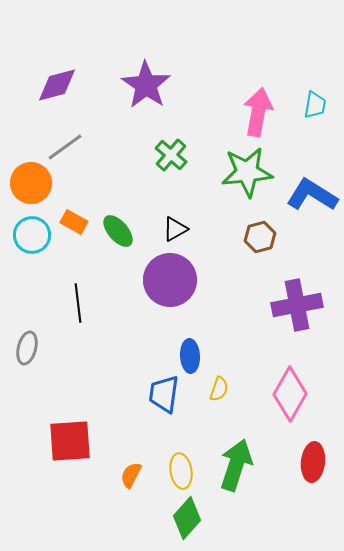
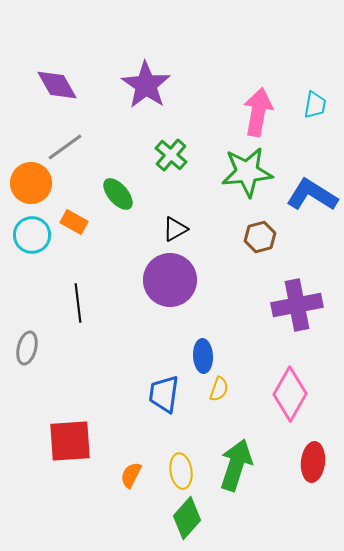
purple diamond: rotated 75 degrees clockwise
green ellipse: moved 37 px up
blue ellipse: moved 13 px right
